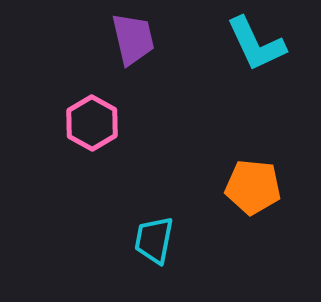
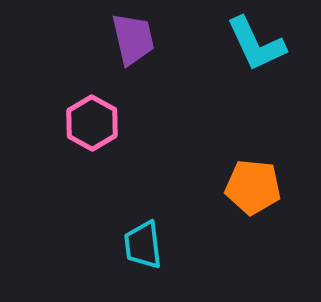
cyan trapezoid: moved 11 px left, 5 px down; rotated 18 degrees counterclockwise
